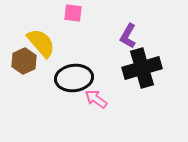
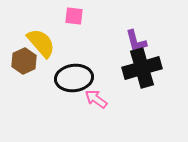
pink square: moved 1 px right, 3 px down
purple L-shape: moved 8 px right, 5 px down; rotated 45 degrees counterclockwise
